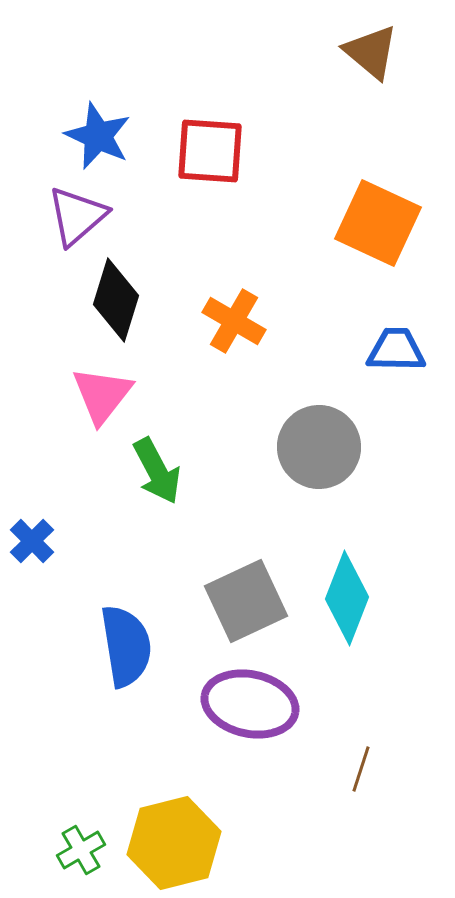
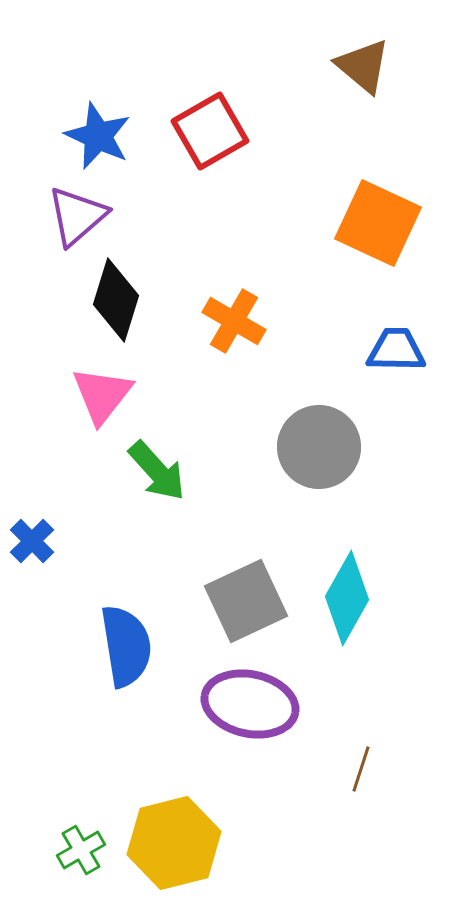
brown triangle: moved 8 px left, 14 px down
red square: moved 20 px up; rotated 34 degrees counterclockwise
green arrow: rotated 14 degrees counterclockwise
cyan diamond: rotated 8 degrees clockwise
